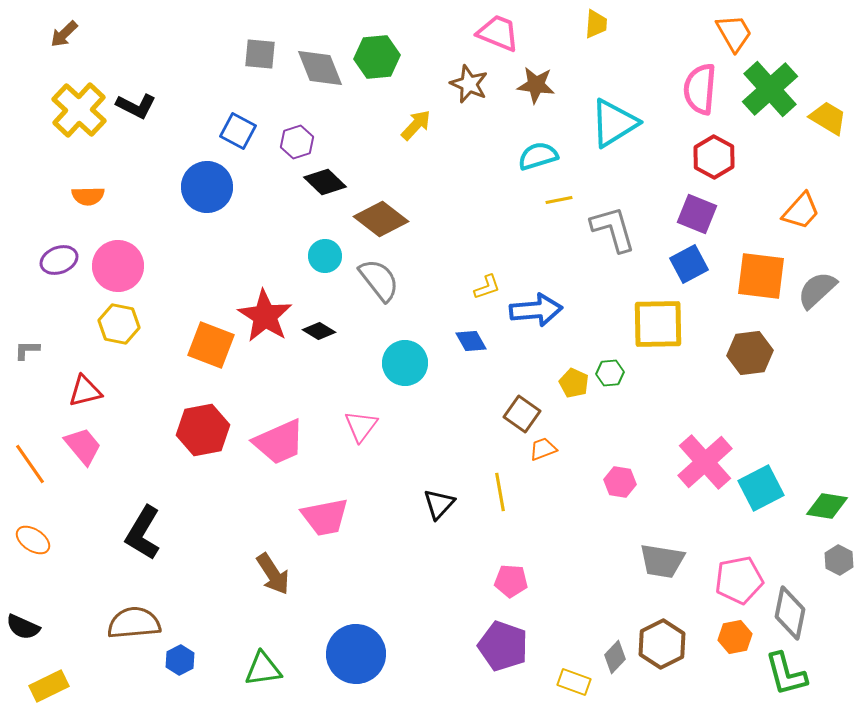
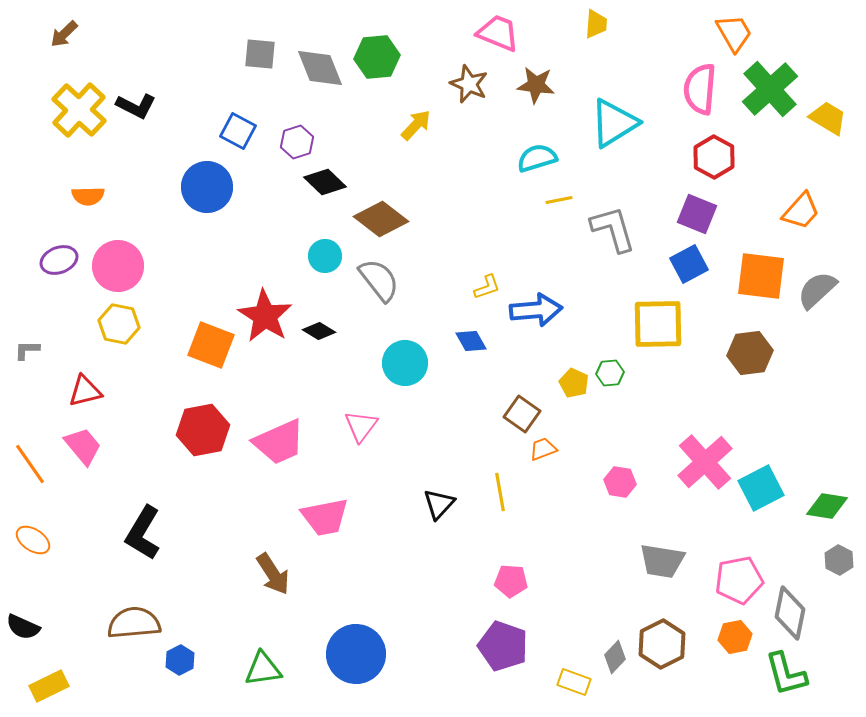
cyan semicircle at (538, 156): moved 1 px left, 2 px down
